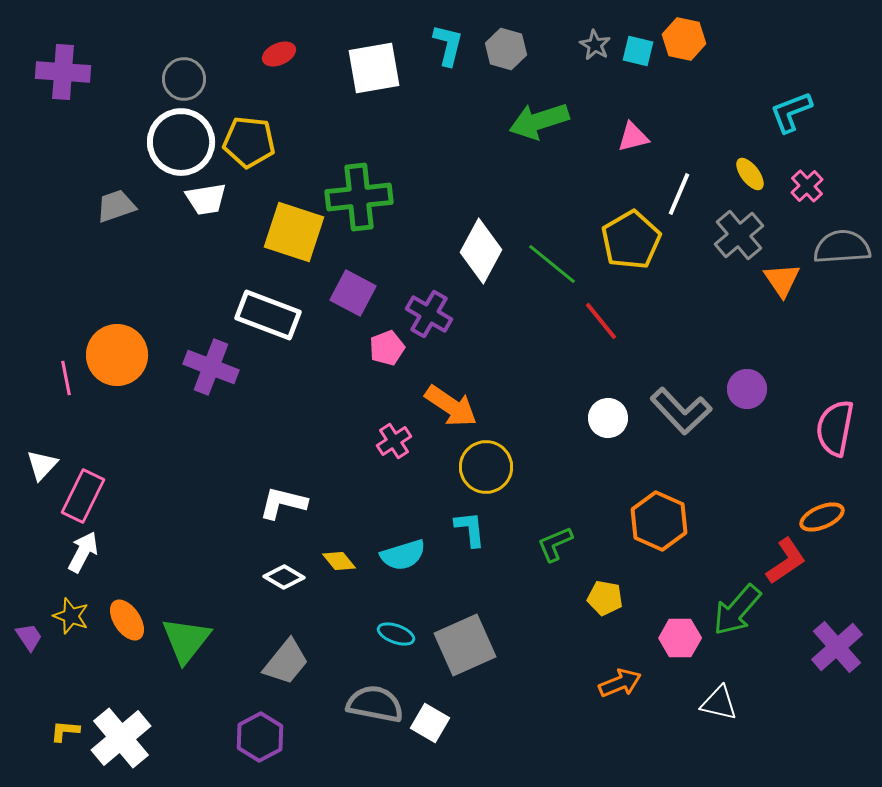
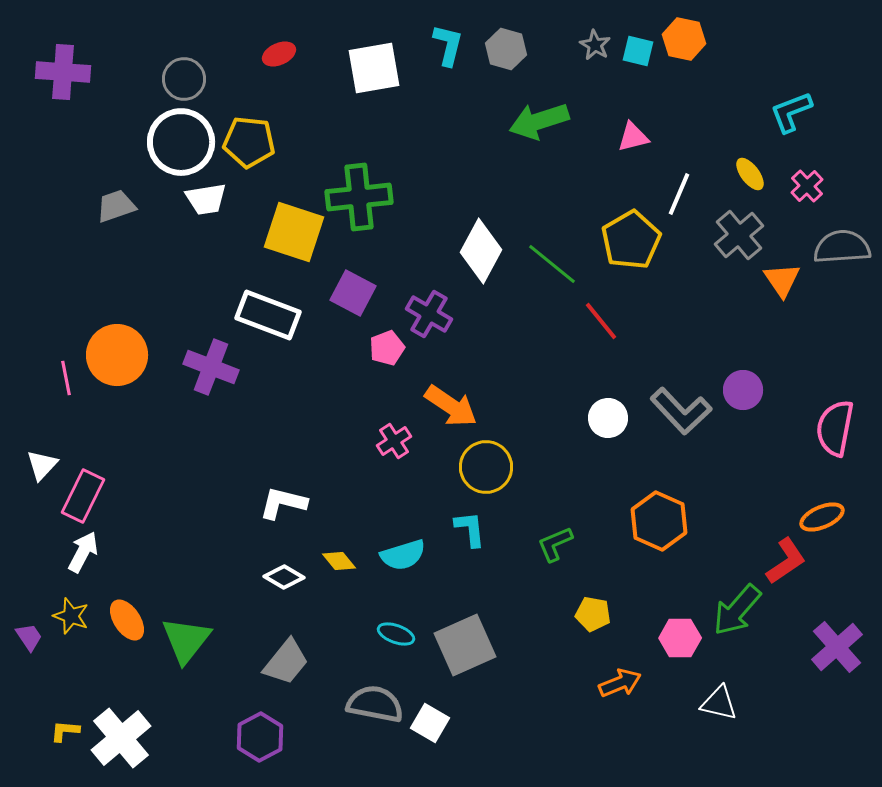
purple circle at (747, 389): moved 4 px left, 1 px down
yellow pentagon at (605, 598): moved 12 px left, 16 px down
